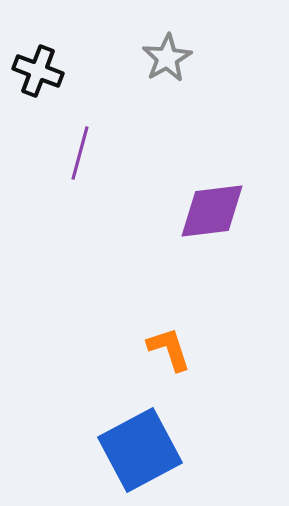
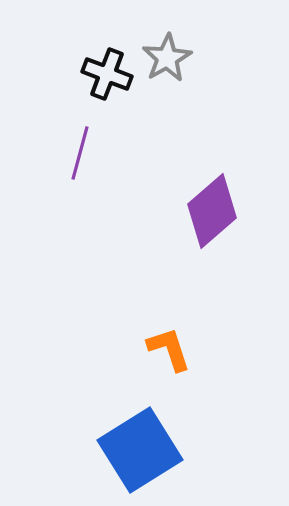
black cross: moved 69 px right, 3 px down
purple diamond: rotated 34 degrees counterclockwise
blue square: rotated 4 degrees counterclockwise
